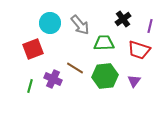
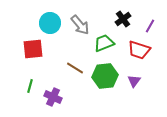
purple line: rotated 16 degrees clockwise
green trapezoid: rotated 20 degrees counterclockwise
red square: rotated 15 degrees clockwise
purple cross: moved 18 px down
